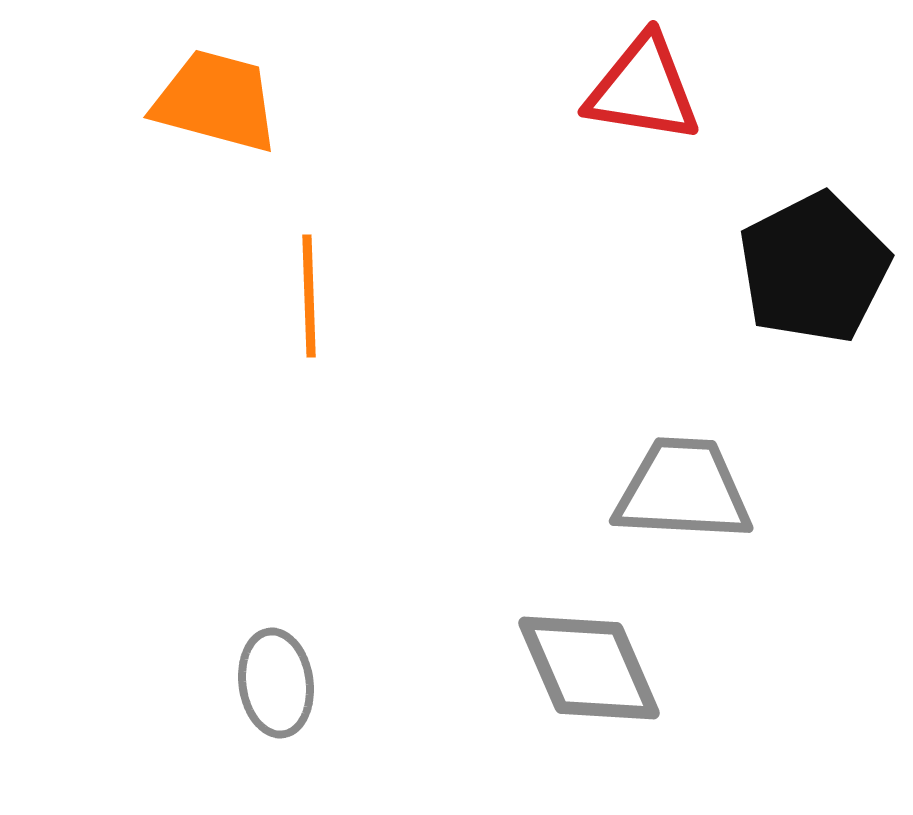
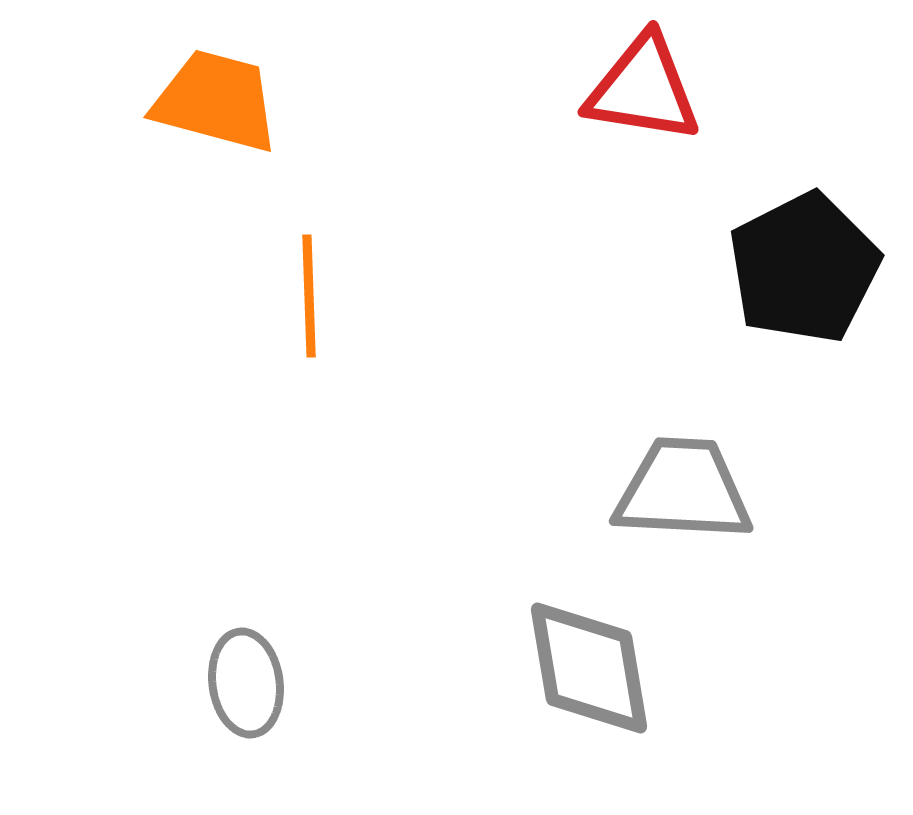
black pentagon: moved 10 px left
gray diamond: rotated 14 degrees clockwise
gray ellipse: moved 30 px left
